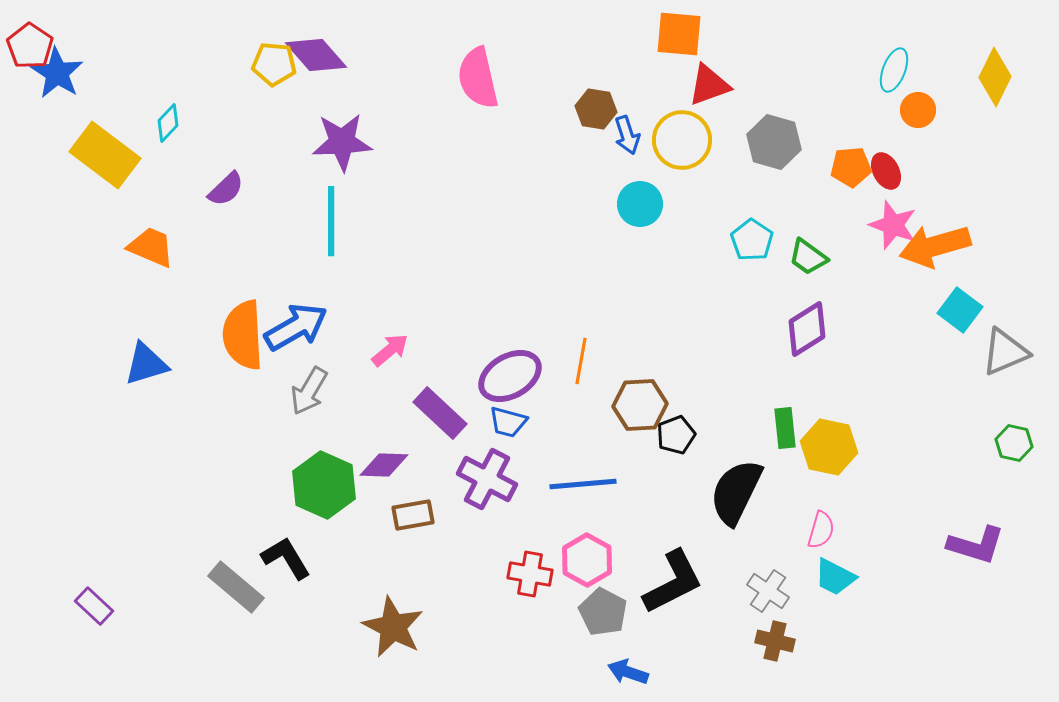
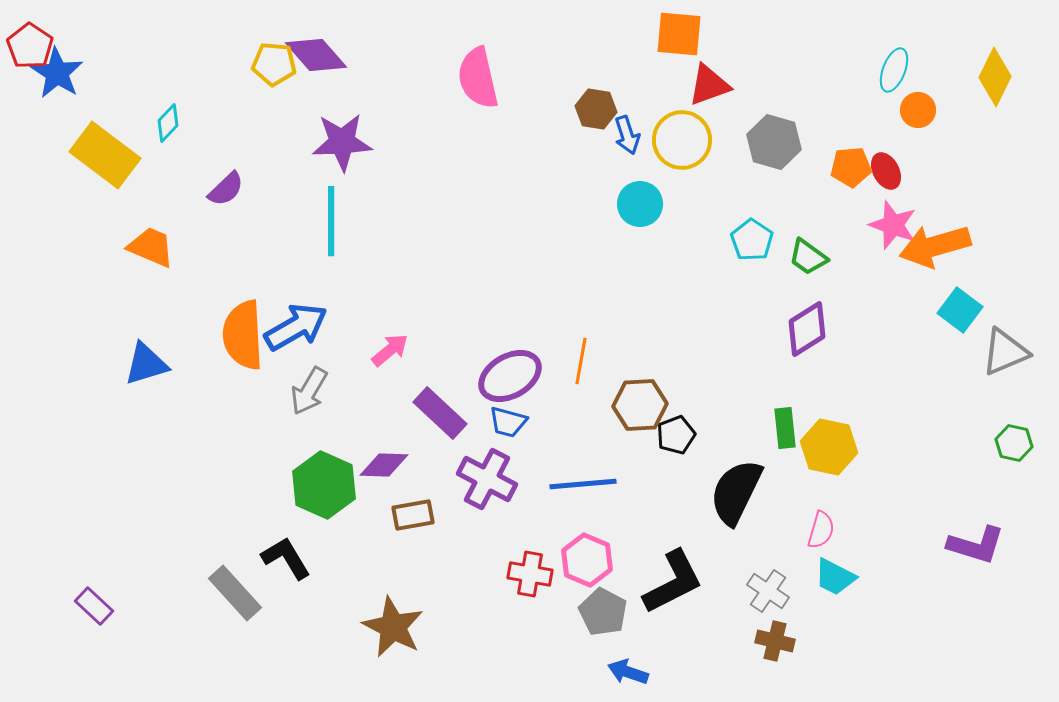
pink hexagon at (587, 560): rotated 6 degrees counterclockwise
gray rectangle at (236, 587): moved 1 px left, 6 px down; rotated 8 degrees clockwise
